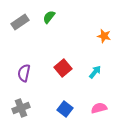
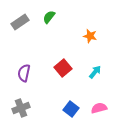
orange star: moved 14 px left
blue square: moved 6 px right
